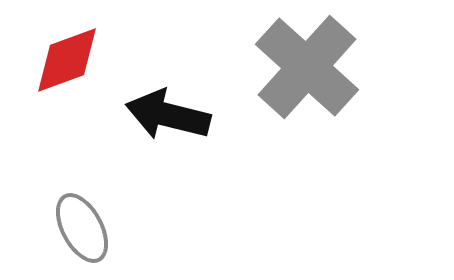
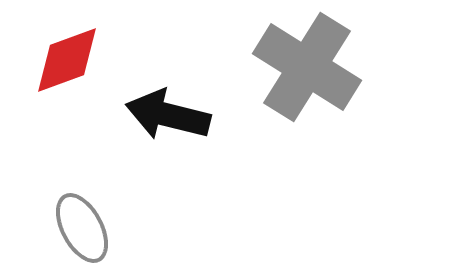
gray cross: rotated 10 degrees counterclockwise
